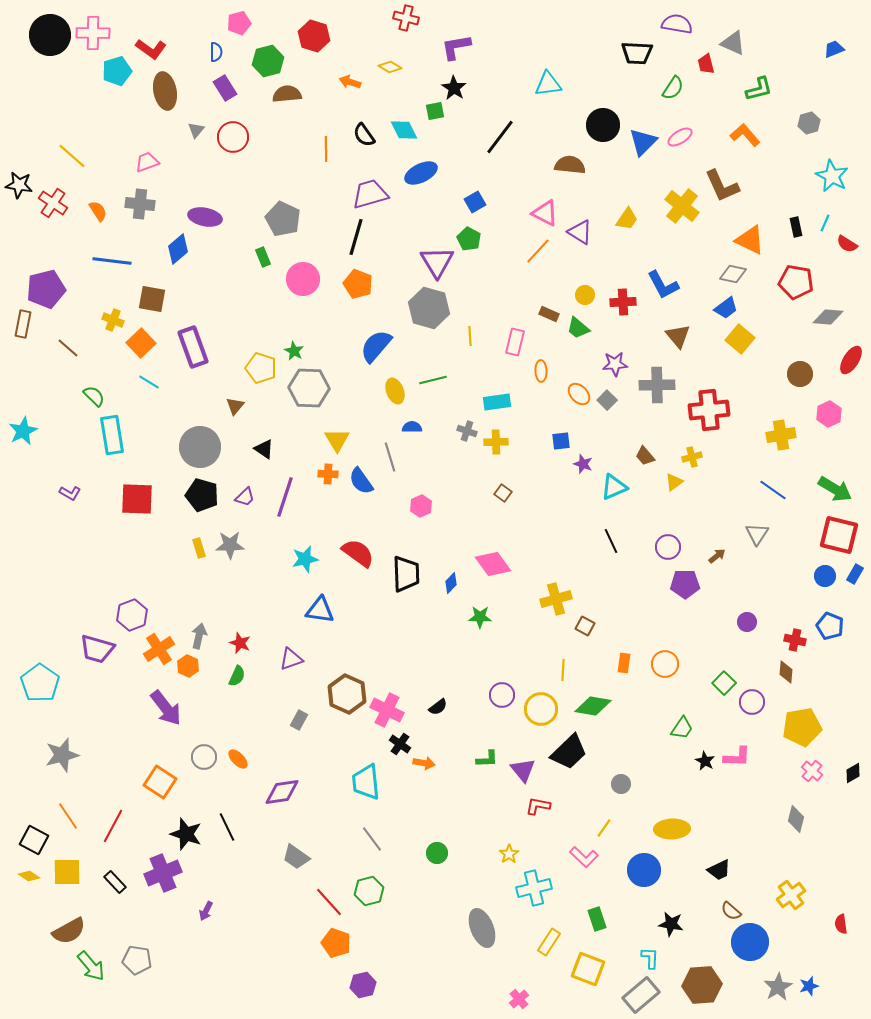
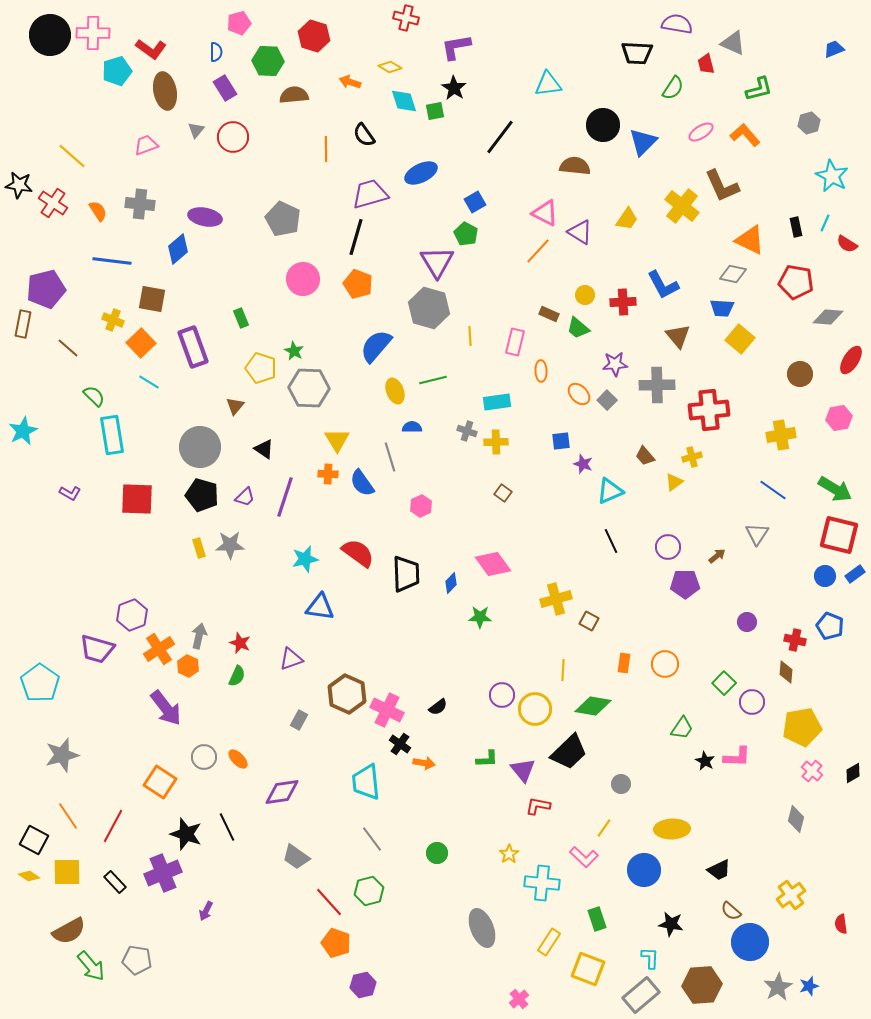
green hexagon at (268, 61): rotated 16 degrees clockwise
brown semicircle at (287, 94): moved 7 px right, 1 px down
cyan diamond at (404, 130): moved 29 px up; rotated 8 degrees clockwise
pink ellipse at (680, 137): moved 21 px right, 5 px up
pink trapezoid at (147, 162): moved 1 px left, 17 px up
brown semicircle at (570, 165): moved 5 px right, 1 px down
green pentagon at (469, 239): moved 3 px left, 5 px up
green rectangle at (263, 257): moved 22 px left, 61 px down
blue trapezoid at (726, 308): moved 4 px left; rotated 40 degrees clockwise
pink hexagon at (829, 414): moved 10 px right, 4 px down; rotated 15 degrees clockwise
blue semicircle at (361, 481): moved 1 px right, 2 px down
cyan triangle at (614, 487): moved 4 px left, 4 px down
blue rectangle at (855, 574): rotated 24 degrees clockwise
blue triangle at (320, 610): moved 3 px up
brown square at (585, 626): moved 4 px right, 5 px up
yellow circle at (541, 709): moved 6 px left
cyan cross at (534, 888): moved 8 px right, 5 px up; rotated 20 degrees clockwise
